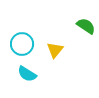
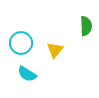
green semicircle: rotated 54 degrees clockwise
cyan circle: moved 1 px left, 1 px up
